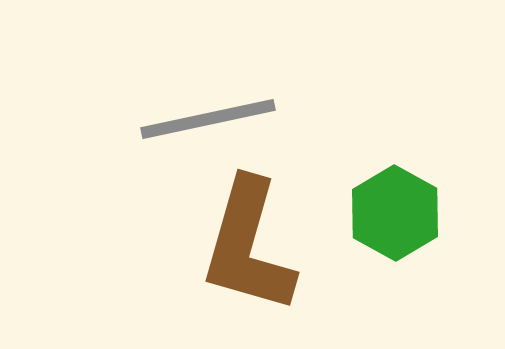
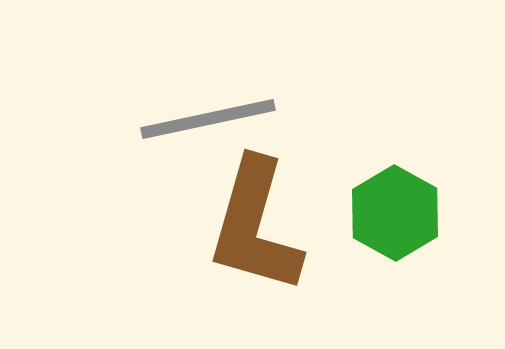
brown L-shape: moved 7 px right, 20 px up
